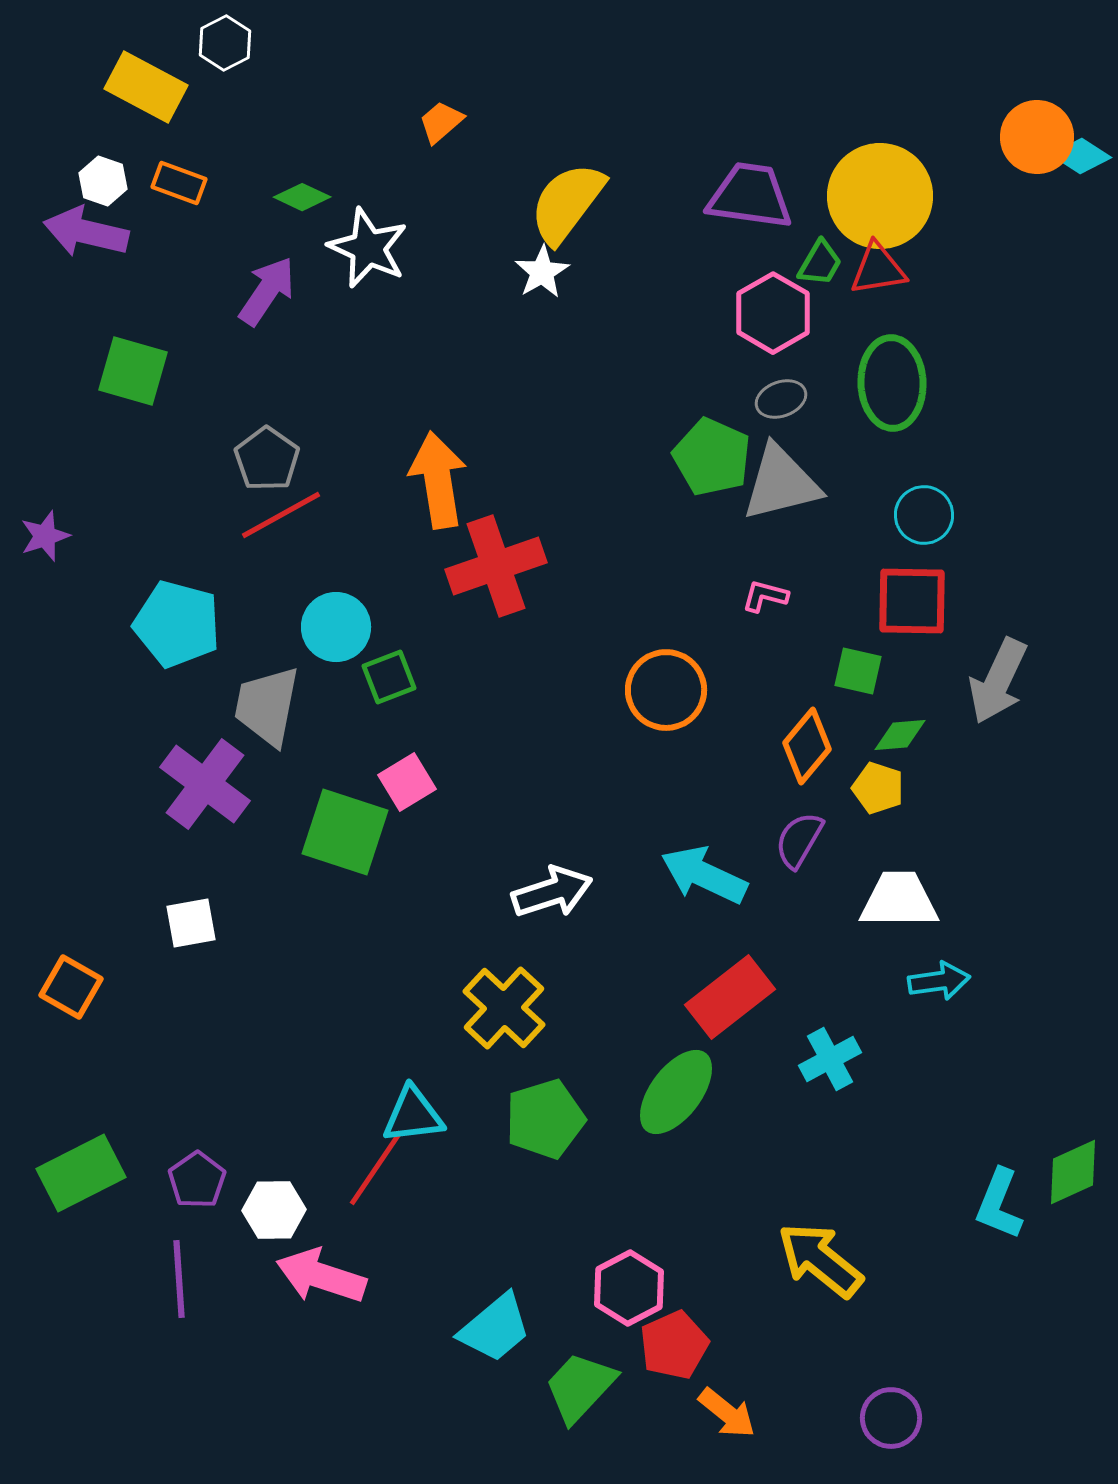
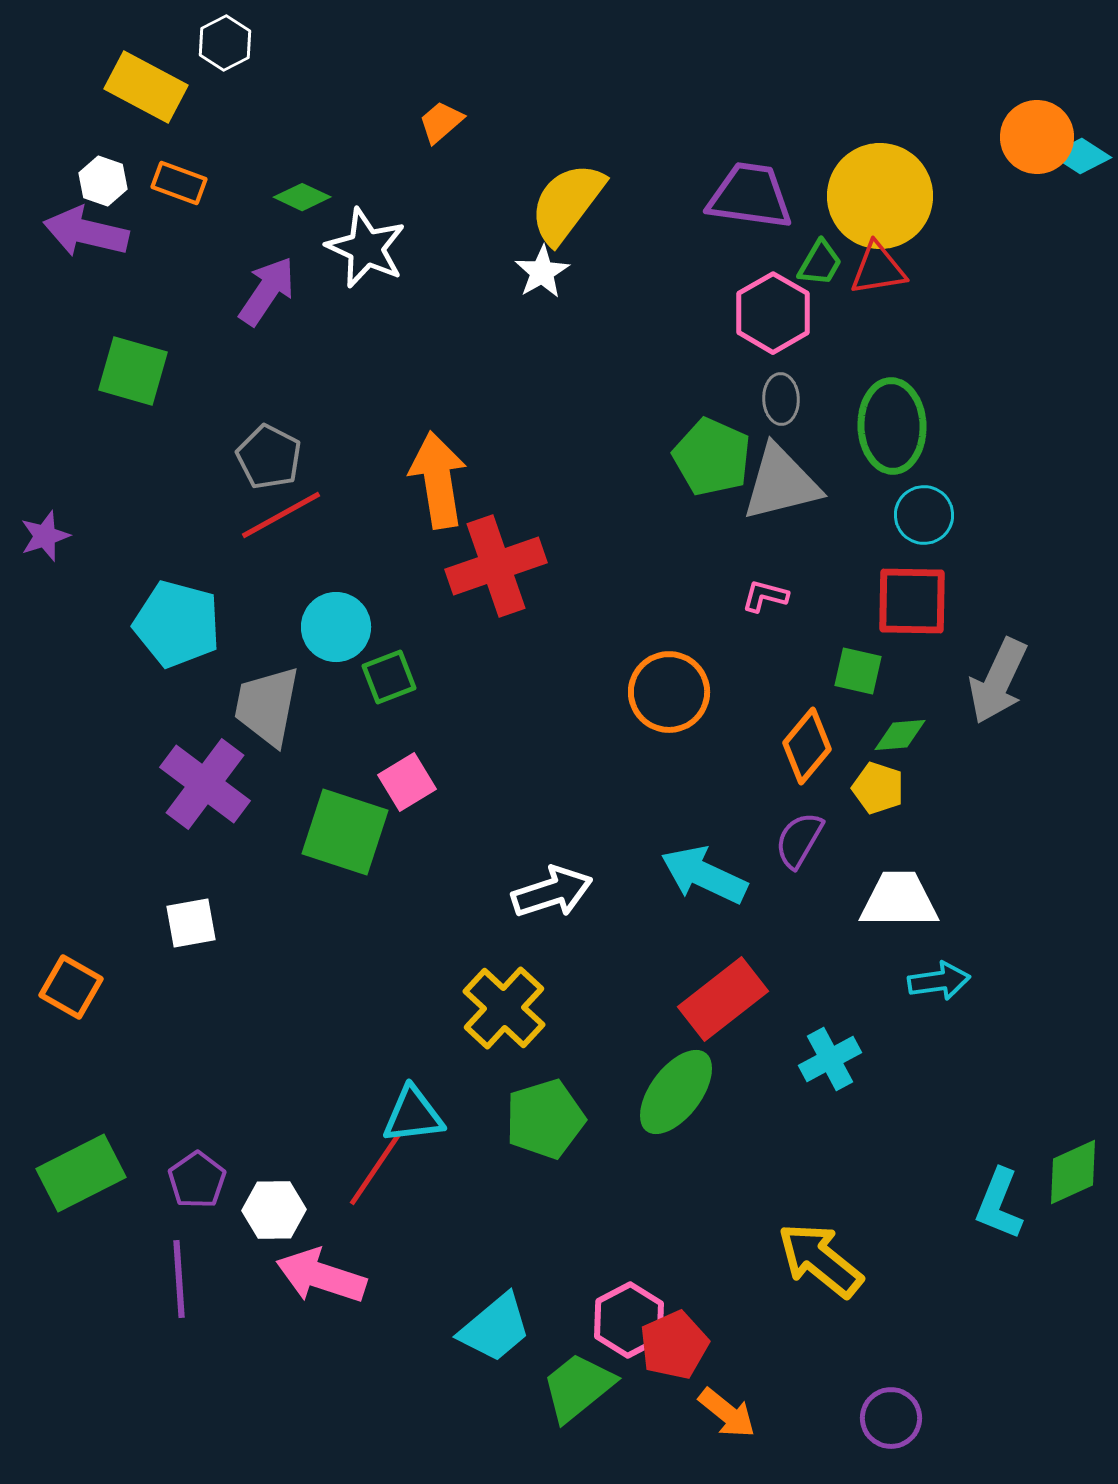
white star at (368, 248): moved 2 px left
green ellipse at (892, 383): moved 43 px down
gray ellipse at (781, 399): rotated 72 degrees counterclockwise
gray pentagon at (267, 459): moved 2 px right, 2 px up; rotated 8 degrees counterclockwise
orange circle at (666, 690): moved 3 px right, 2 px down
red rectangle at (730, 997): moved 7 px left, 2 px down
pink hexagon at (629, 1288): moved 32 px down
green trapezoid at (580, 1387): moved 2 px left; rotated 8 degrees clockwise
